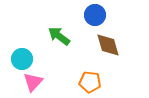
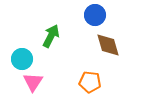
green arrow: moved 8 px left; rotated 80 degrees clockwise
pink triangle: rotated 10 degrees counterclockwise
